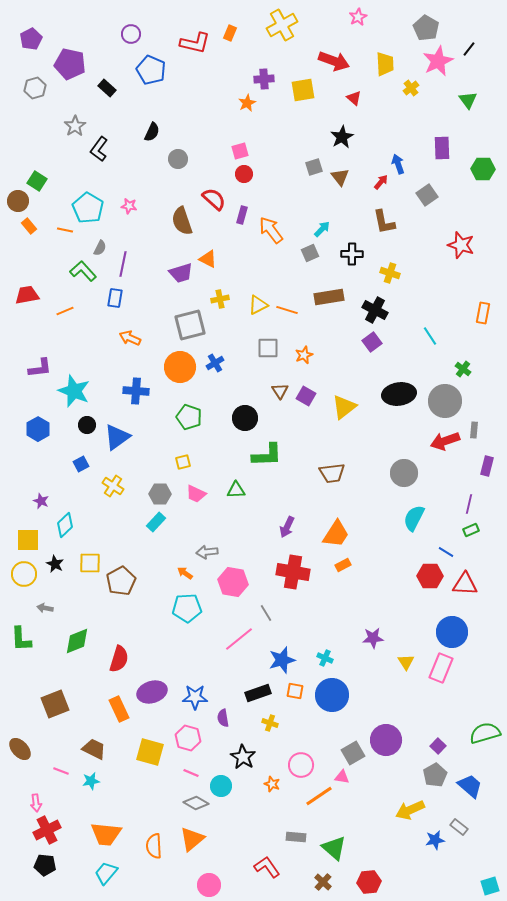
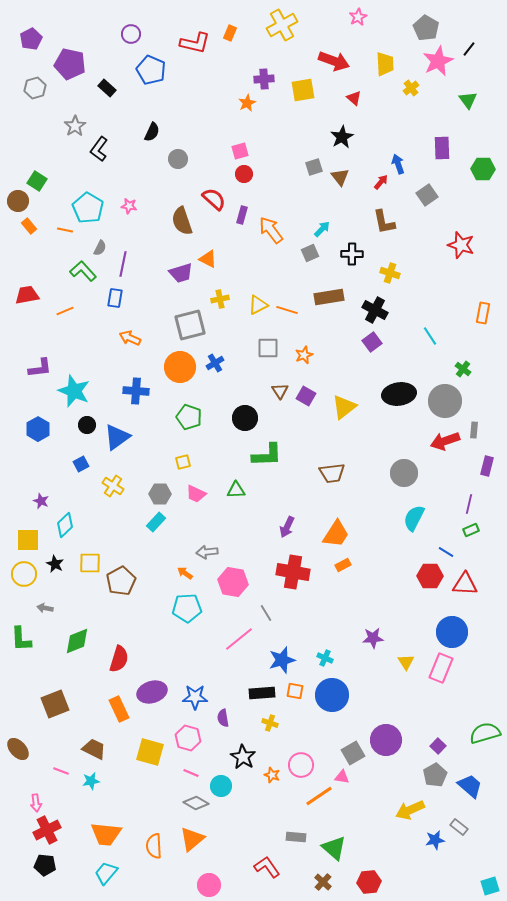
black rectangle at (258, 693): moved 4 px right; rotated 15 degrees clockwise
brown ellipse at (20, 749): moved 2 px left
orange star at (272, 784): moved 9 px up
